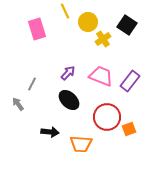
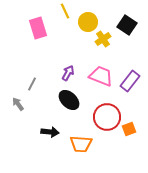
pink rectangle: moved 1 px right, 1 px up
purple arrow: rotated 14 degrees counterclockwise
